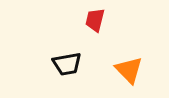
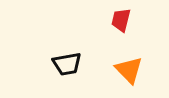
red trapezoid: moved 26 px right
